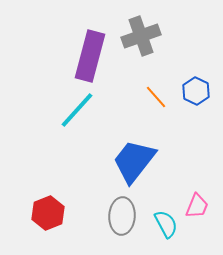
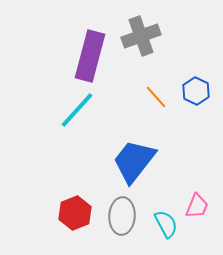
red hexagon: moved 27 px right
